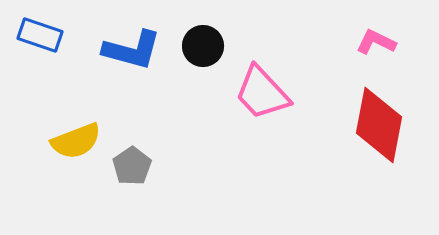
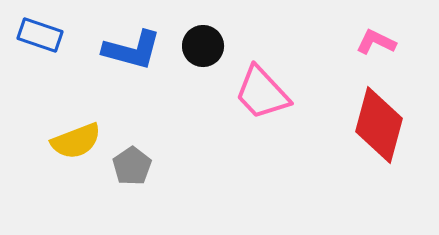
red diamond: rotated 4 degrees clockwise
